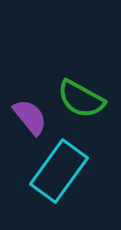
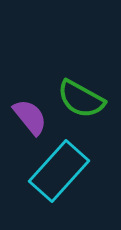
cyan rectangle: rotated 6 degrees clockwise
